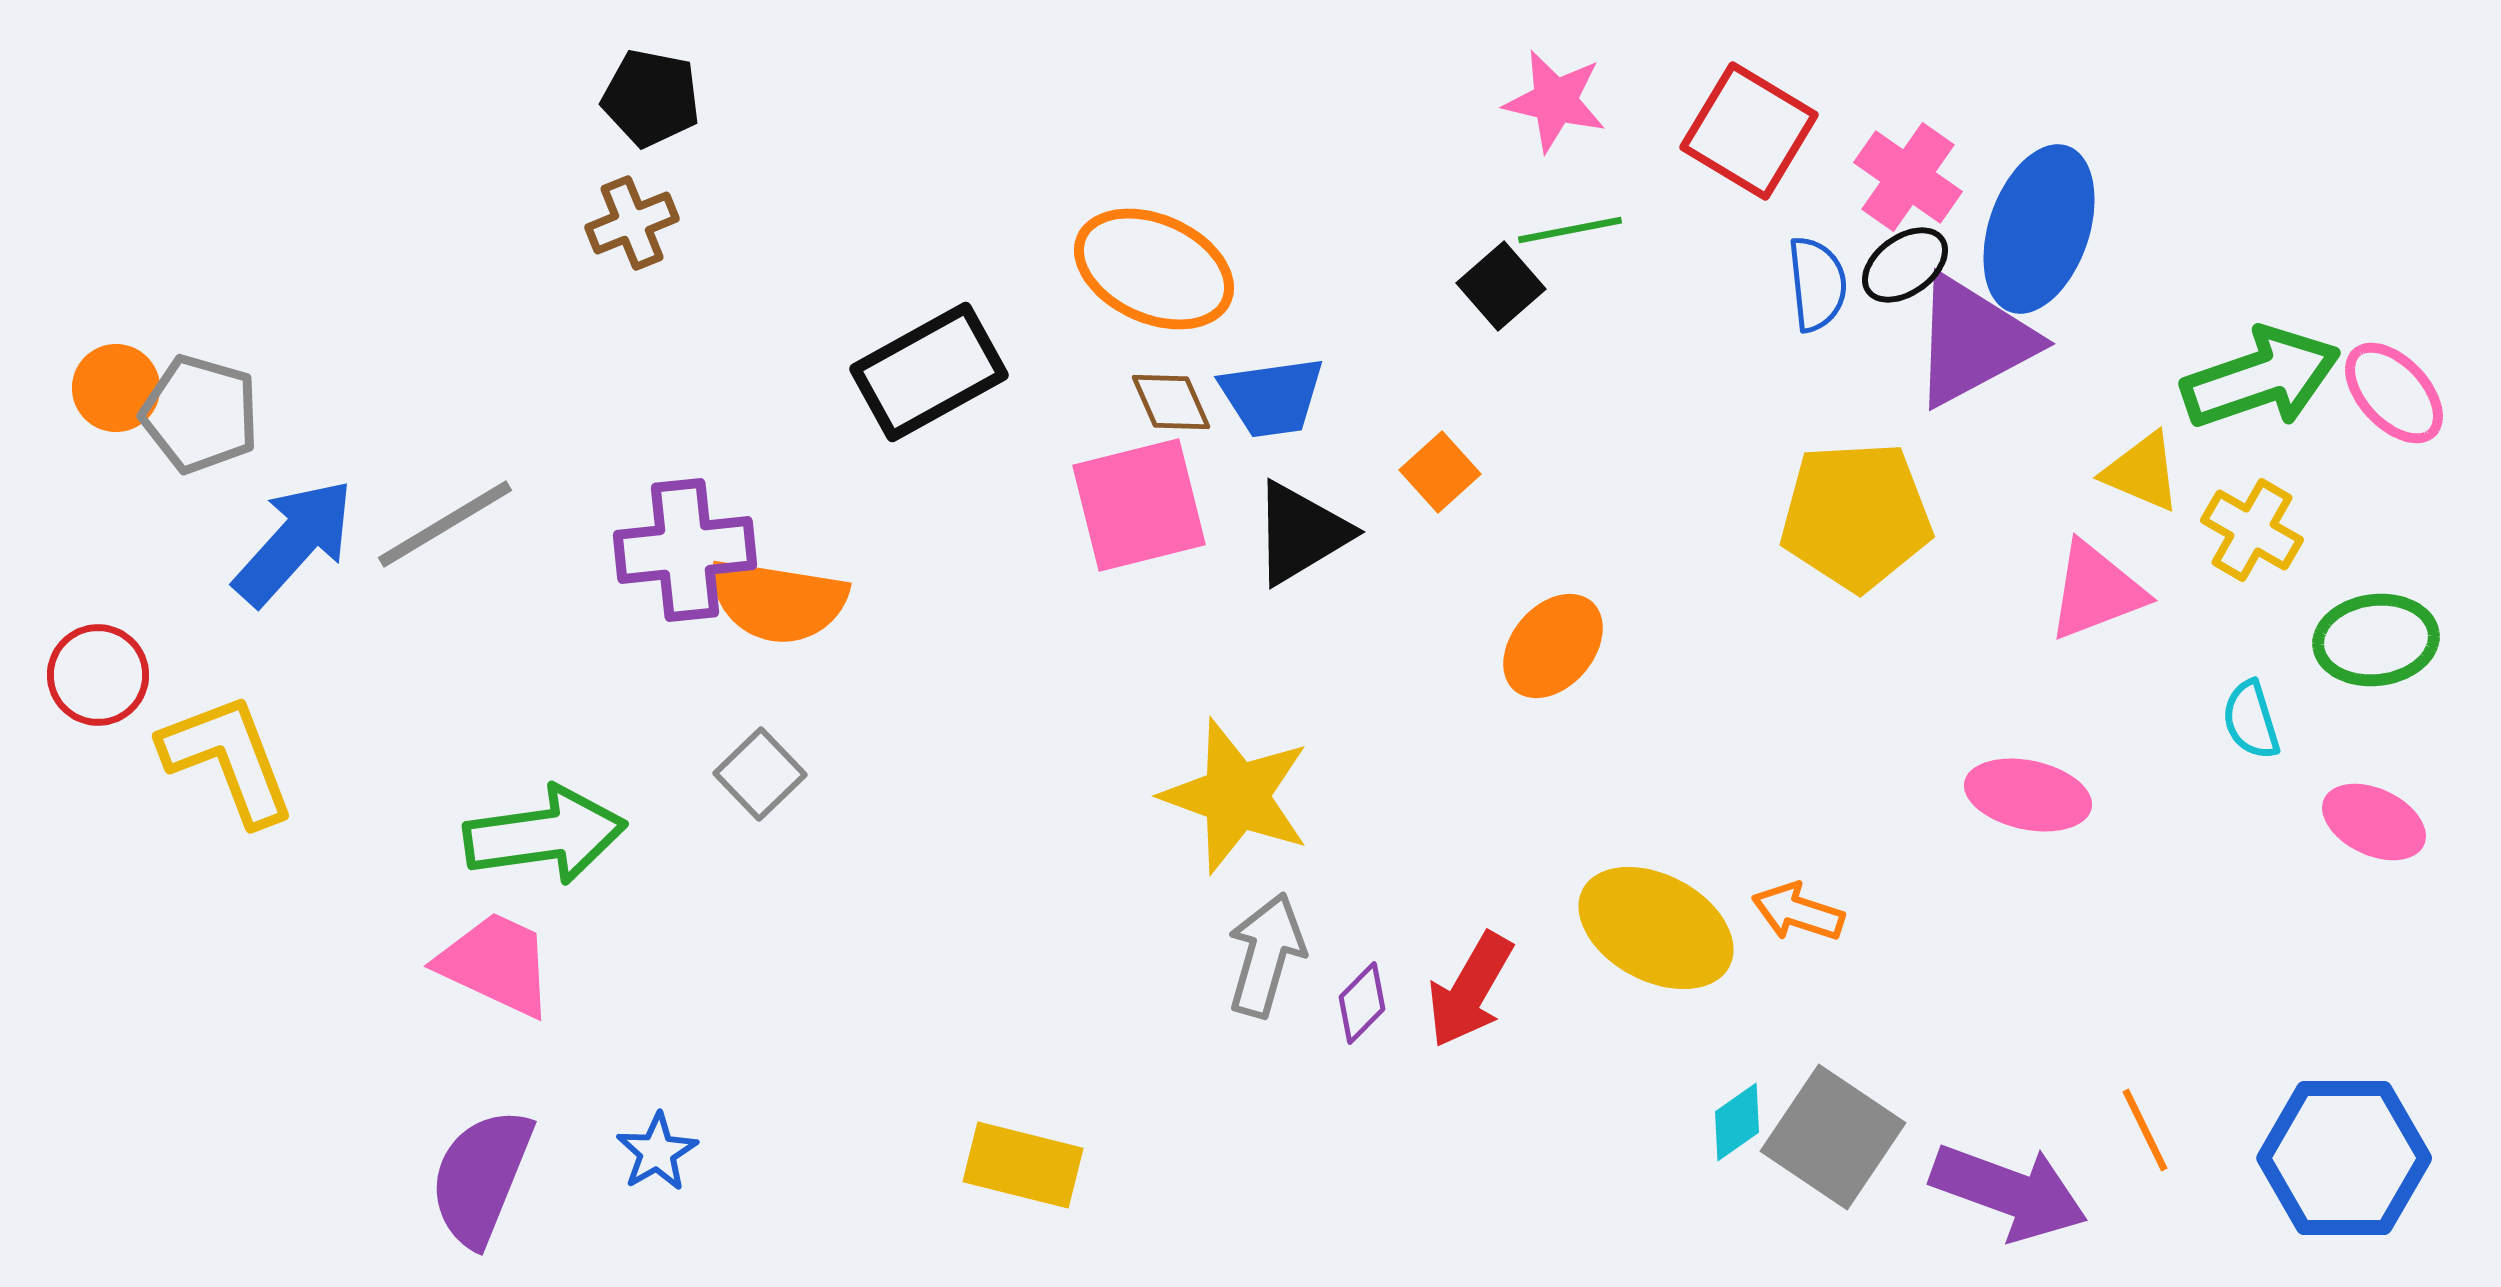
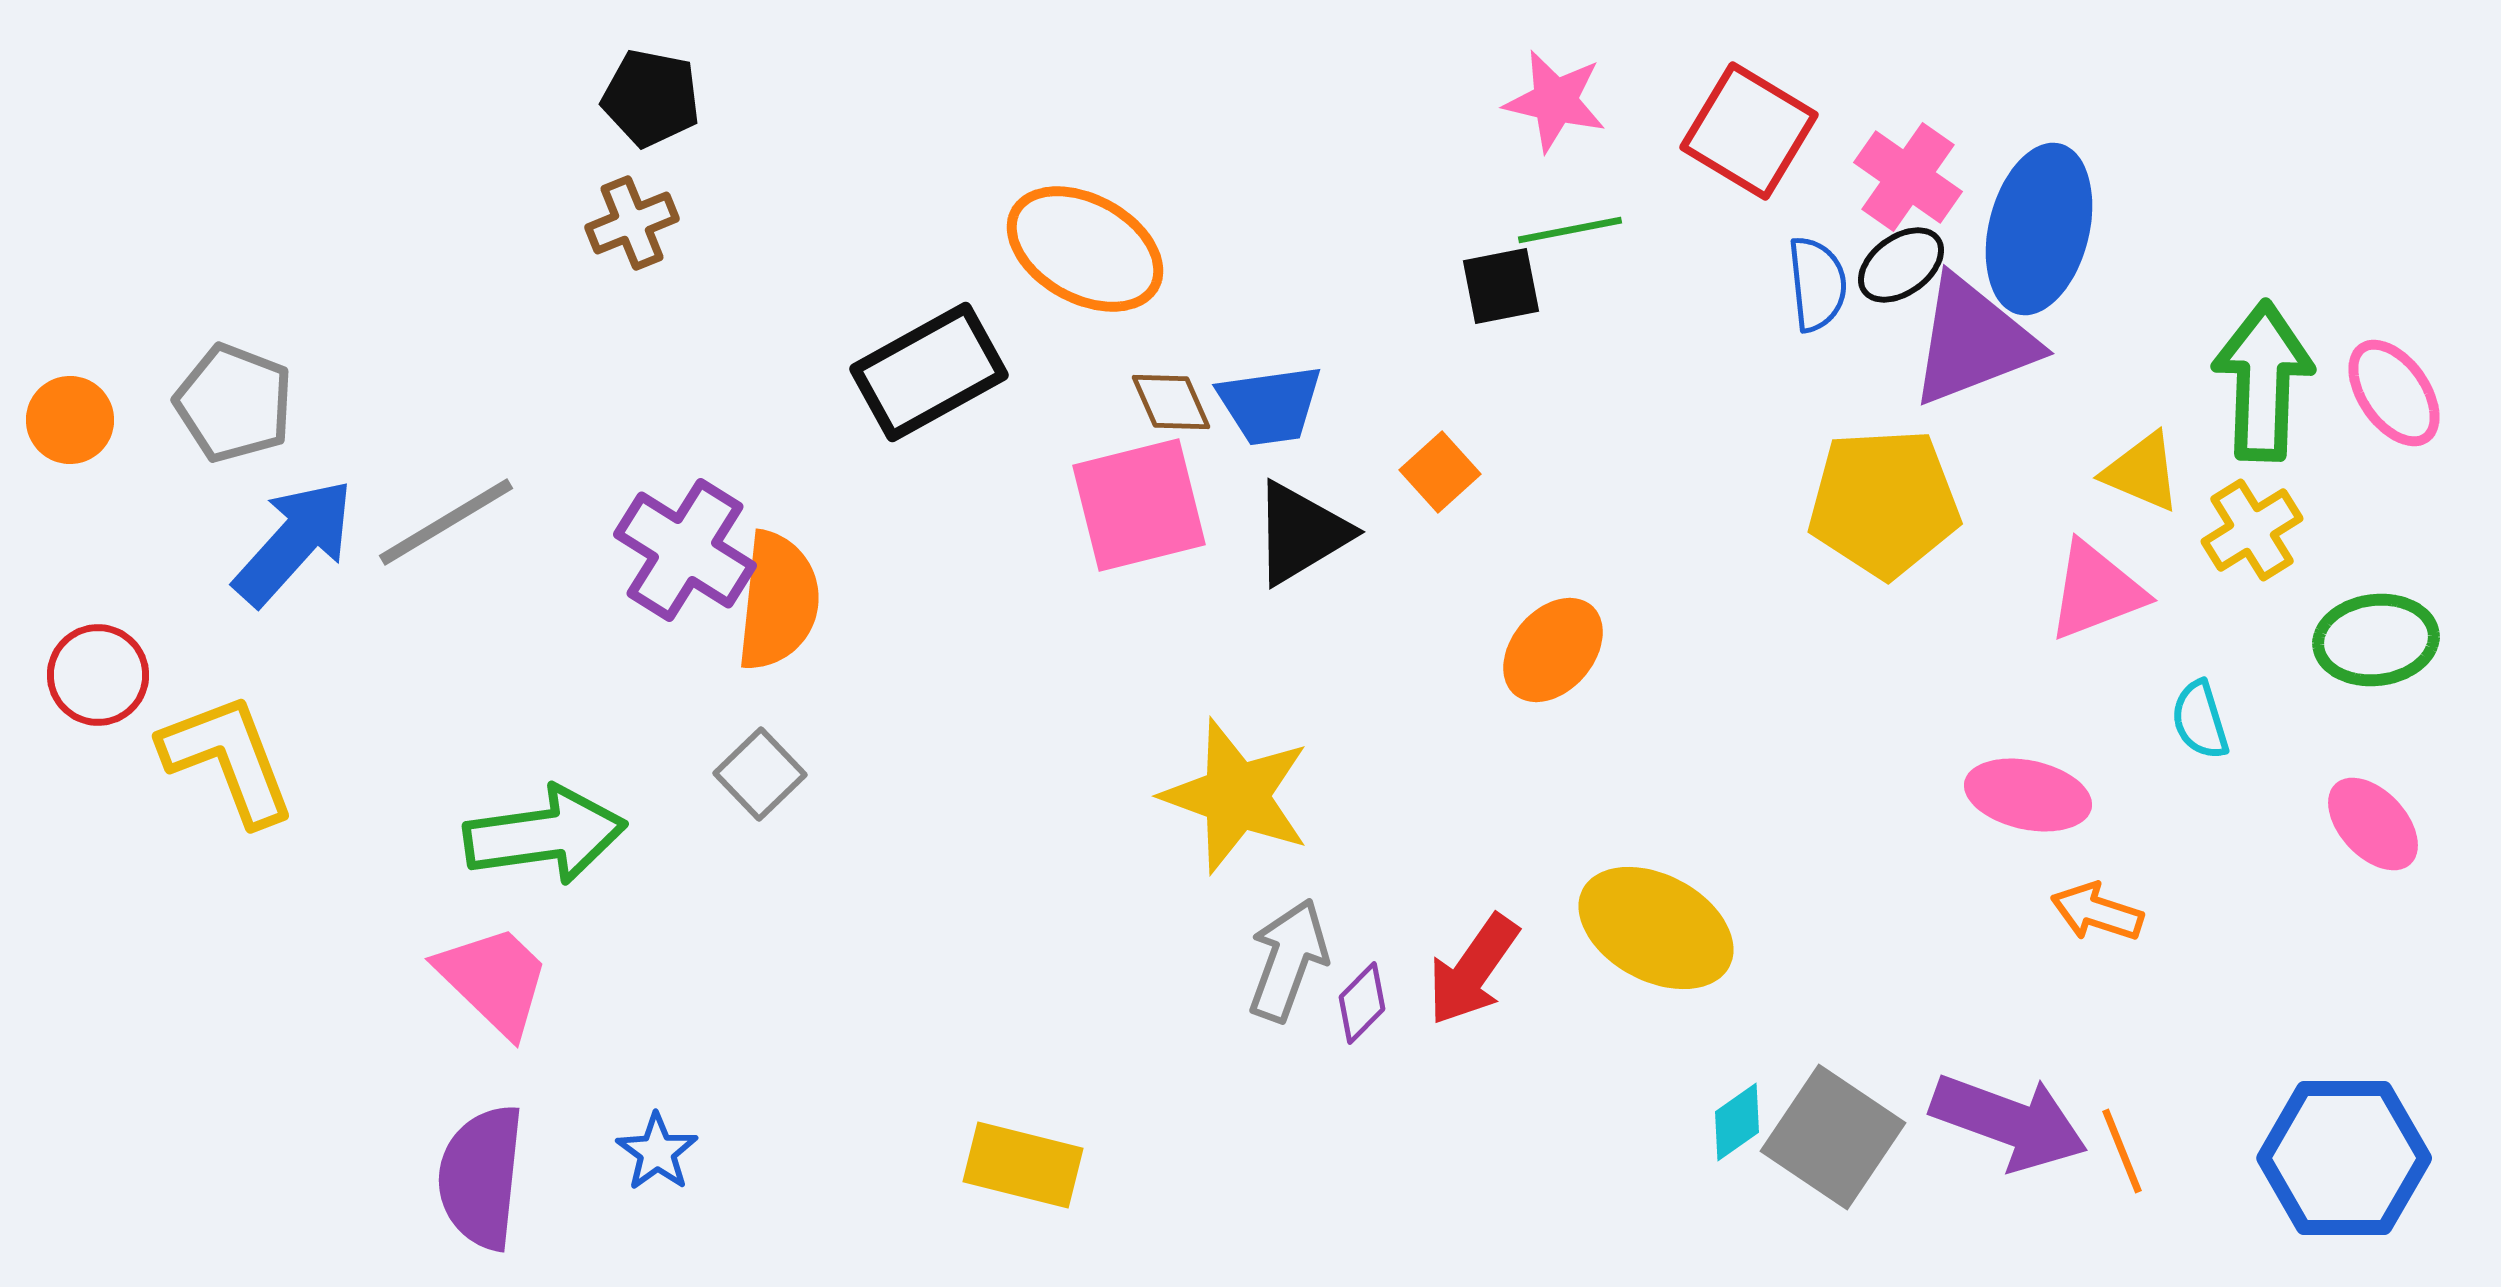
blue ellipse at (2039, 229): rotated 5 degrees counterclockwise
black ellipse at (1905, 265): moved 4 px left
orange ellipse at (1154, 269): moved 69 px left, 20 px up; rotated 5 degrees clockwise
black square at (1501, 286): rotated 30 degrees clockwise
purple triangle at (1973, 341): rotated 7 degrees clockwise
green arrow at (2261, 378): moved 2 px right, 3 px down; rotated 69 degrees counterclockwise
orange circle at (116, 388): moved 46 px left, 32 px down
pink ellipse at (2394, 393): rotated 8 degrees clockwise
blue trapezoid at (1272, 397): moved 2 px left, 8 px down
gray pentagon at (200, 414): moved 34 px right, 11 px up; rotated 5 degrees clockwise
yellow pentagon at (1856, 516): moved 28 px right, 13 px up
gray line at (445, 524): moved 1 px right, 2 px up
yellow cross at (2252, 530): rotated 28 degrees clockwise
purple cross at (685, 550): rotated 38 degrees clockwise
orange semicircle at (778, 601): rotated 93 degrees counterclockwise
orange ellipse at (1553, 646): moved 4 px down
cyan semicircle at (2251, 720): moved 51 px left
pink ellipse at (2374, 822): moved 1 px left, 2 px down; rotated 22 degrees clockwise
orange arrow at (1798, 912): moved 299 px right
gray arrow at (1266, 955): moved 22 px right, 5 px down; rotated 4 degrees clockwise
pink trapezoid at (496, 964): moved 2 px left, 16 px down; rotated 19 degrees clockwise
red arrow at (1470, 990): moved 3 px right, 20 px up; rotated 5 degrees clockwise
orange line at (2145, 1130): moved 23 px left, 21 px down; rotated 4 degrees clockwise
blue star at (657, 1152): rotated 6 degrees counterclockwise
purple semicircle at (481, 1177): rotated 16 degrees counterclockwise
purple arrow at (2009, 1192): moved 70 px up
